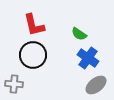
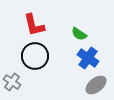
black circle: moved 2 px right, 1 px down
gray cross: moved 2 px left, 2 px up; rotated 30 degrees clockwise
